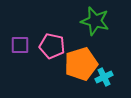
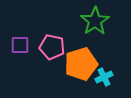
green star: rotated 24 degrees clockwise
pink pentagon: moved 1 px down
